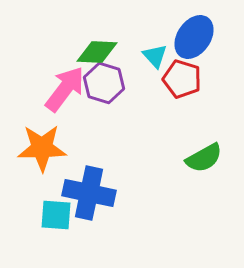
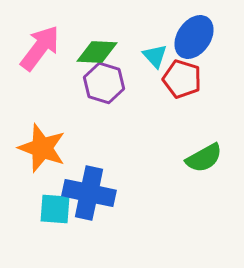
pink arrow: moved 25 px left, 41 px up
orange star: rotated 21 degrees clockwise
cyan square: moved 1 px left, 6 px up
